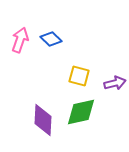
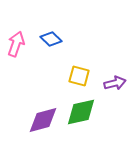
pink arrow: moved 4 px left, 4 px down
purple diamond: rotated 72 degrees clockwise
